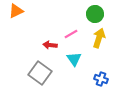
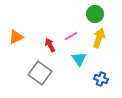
orange triangle: moved 26 px down
pink line: moved 2 px down
red arrow: rotated 56 degrees clockwise
cyan triangle: moved 5 px right
